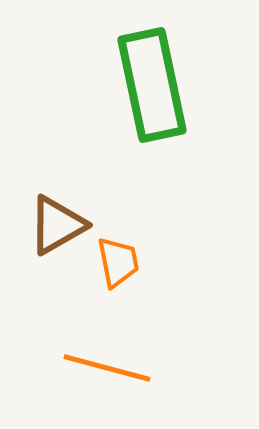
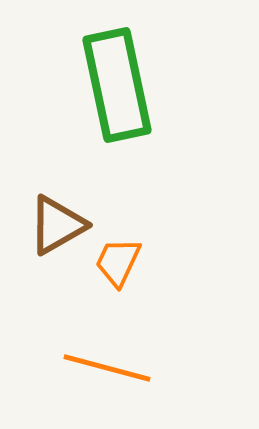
green rectangle: moved 35 px left
orange trapezoid: rotated 144 degrees counterclockwise
